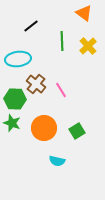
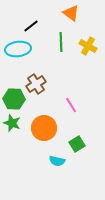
orange triangle: moved 13 px left
green line: moved 1 px left, 1 px down
yellow cross: rotated 18 degrees counterclockwise
cyan ellipse: moved 10 px up
brown cross: rotated 18 degrees clockwise
pink line: moved 10 px right, 15 px down
green hexagon: moved 1 px left
green square: moved 13 px down
